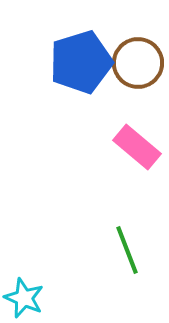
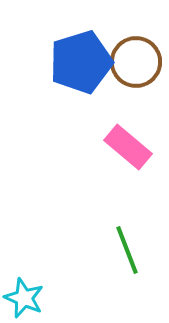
brown circle: moved 2 px left, 1 px up
pink rectangle: moved 9 px left
